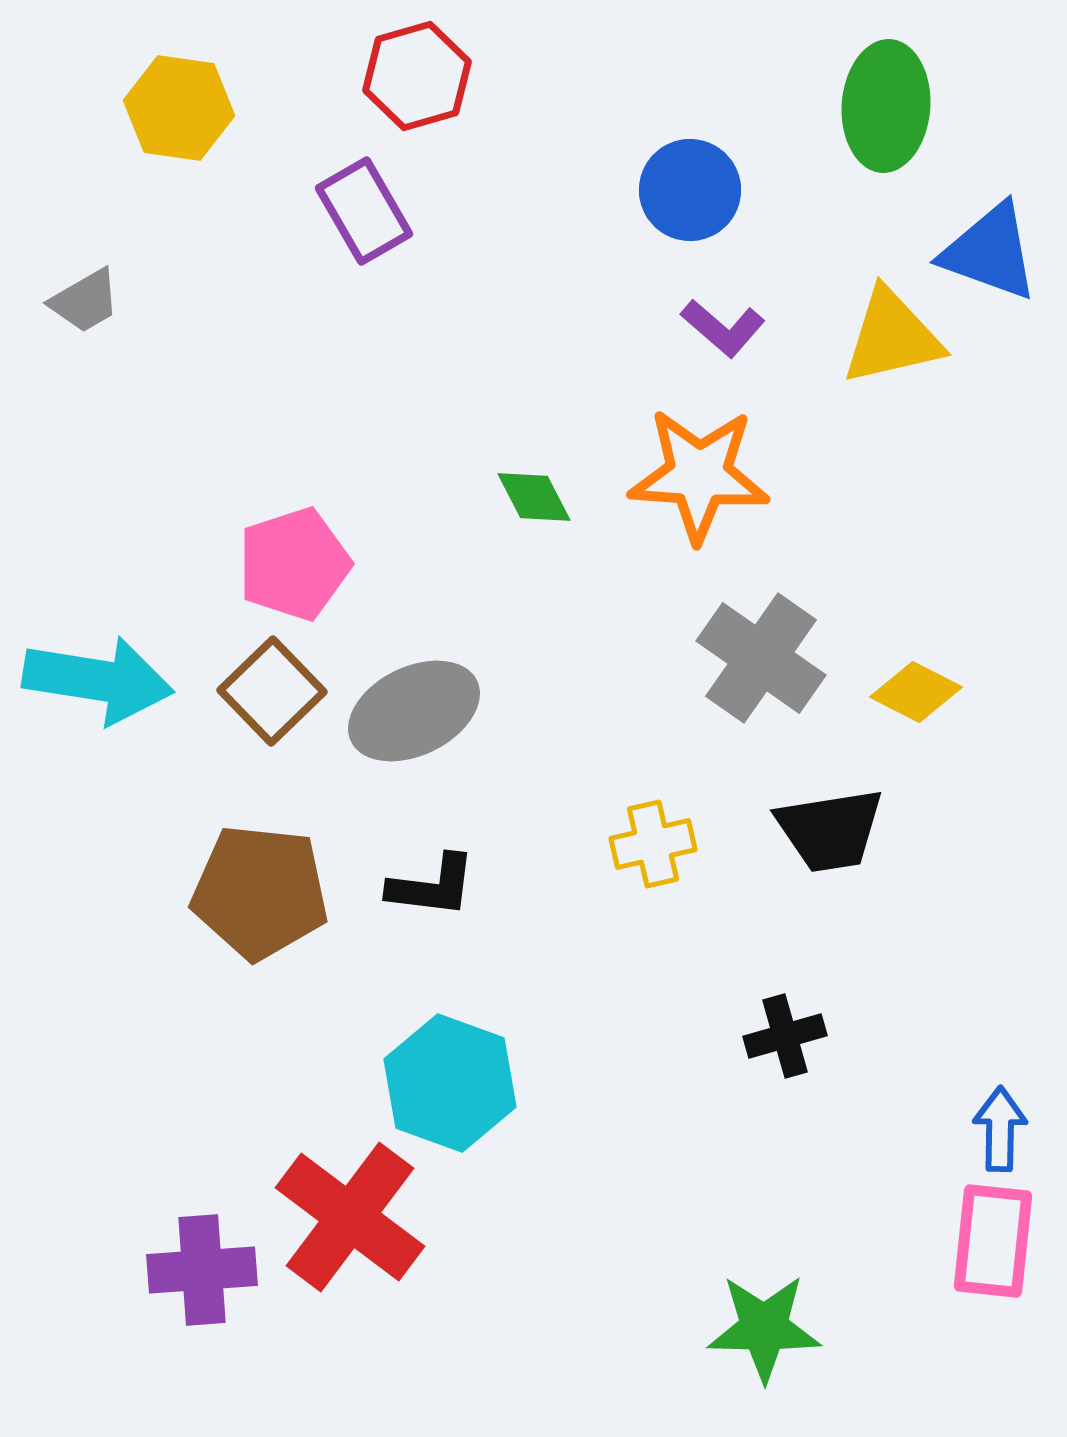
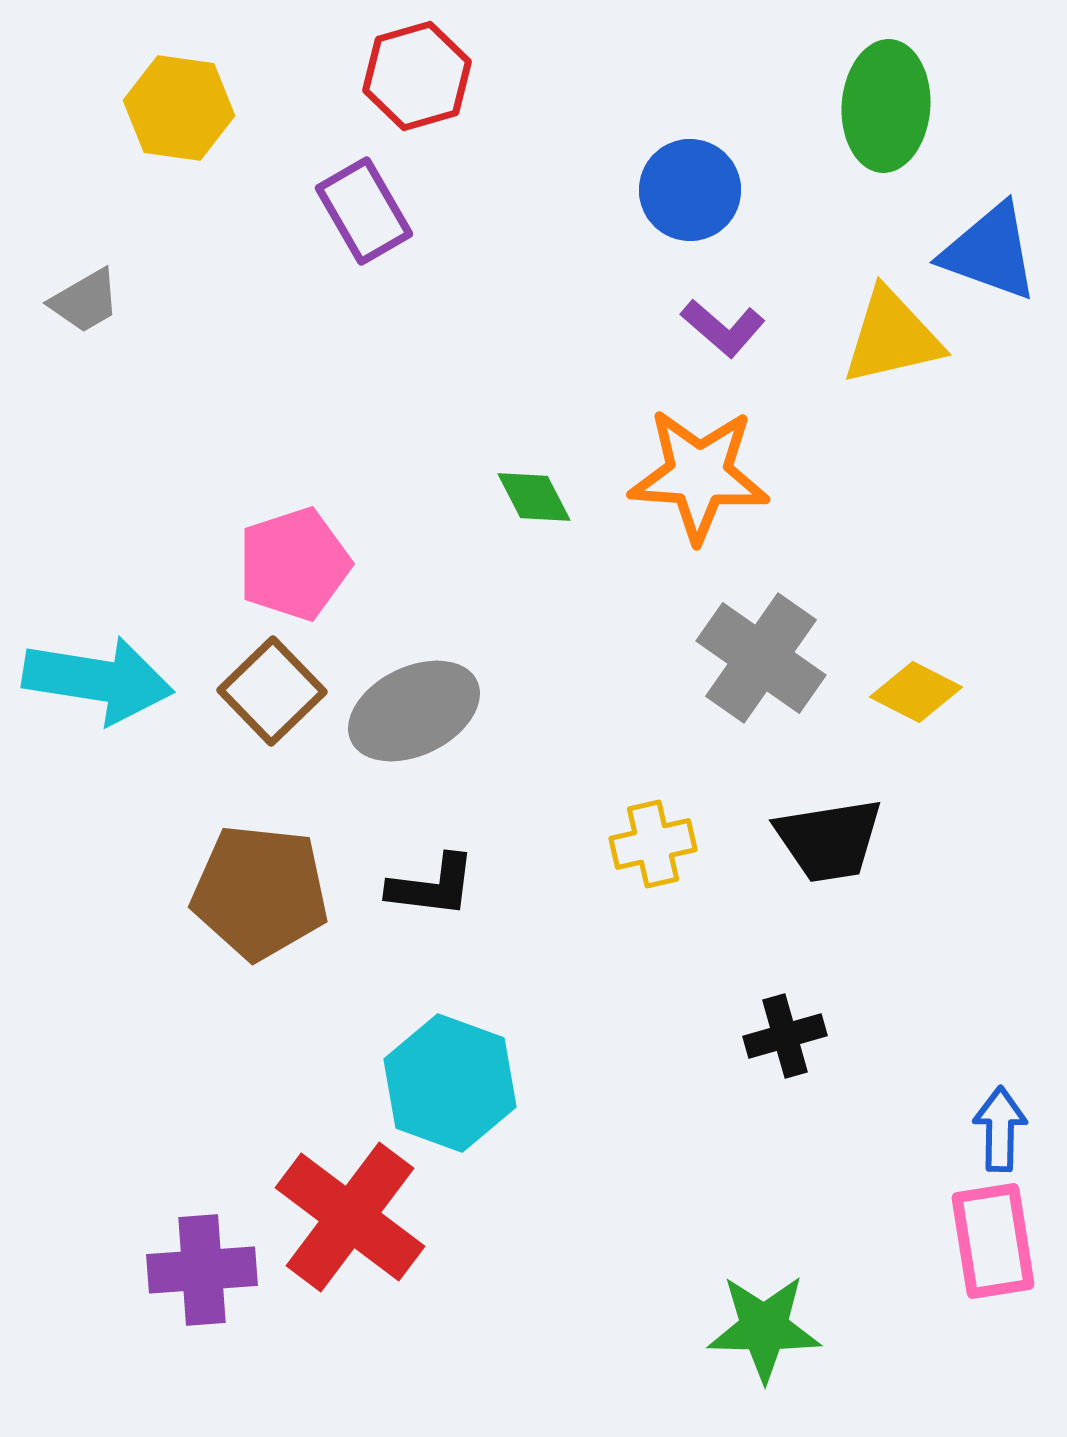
black trapezoid: moved 1 px left, 10 px down
pink rectangle: rotated 15 degrees counterclockwise
